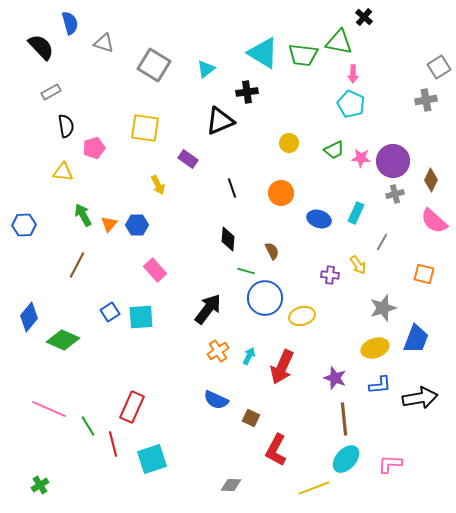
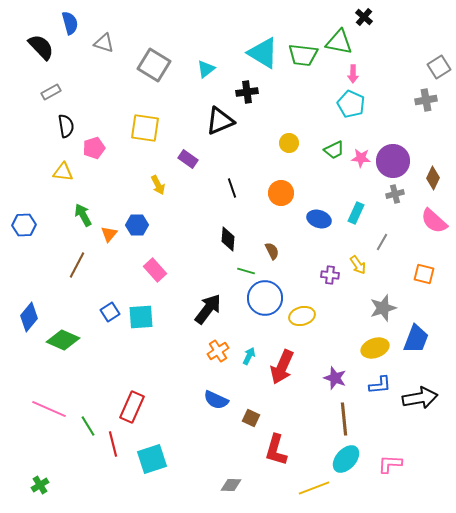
brown diamond at (431, 180): moved 2 px right, 2 px up
orange triangle at (109, 224): moved 10 px down
red L-shape at (276, 450): rotated 12 degrees counterclockwise
